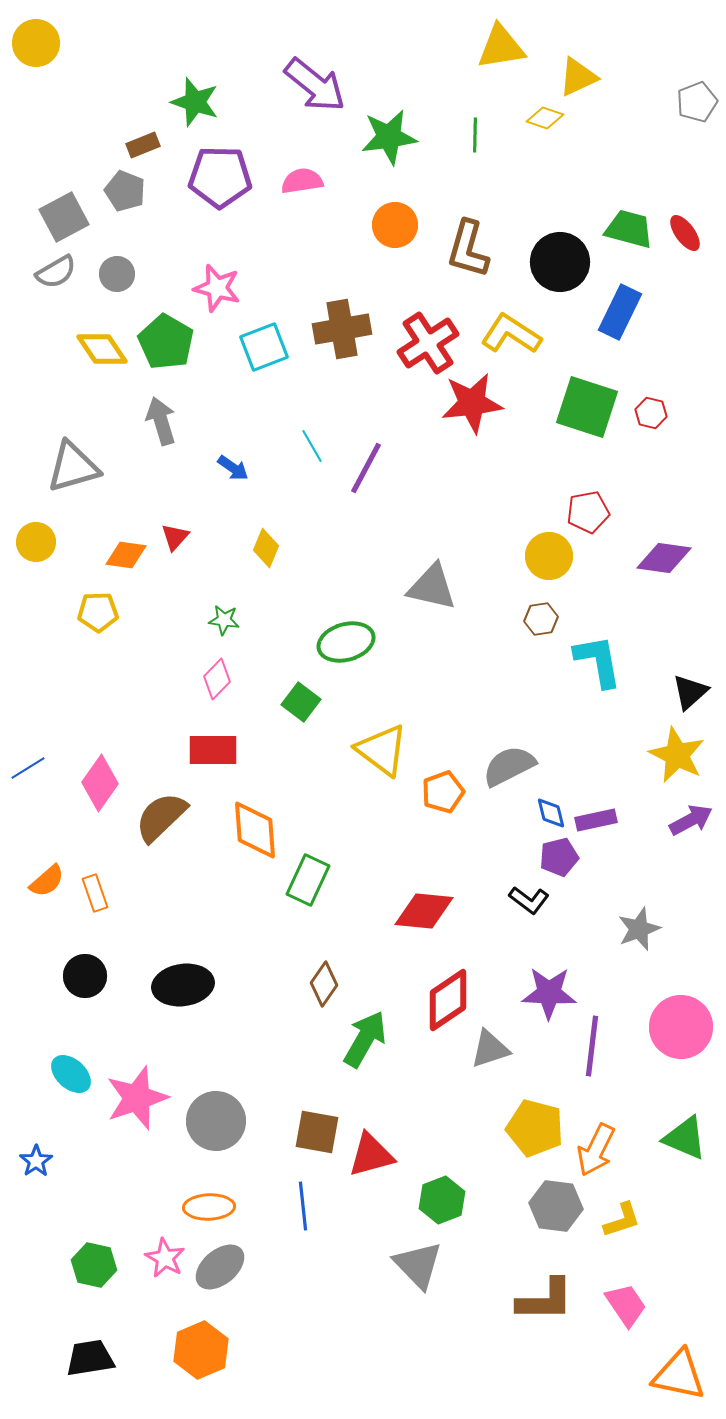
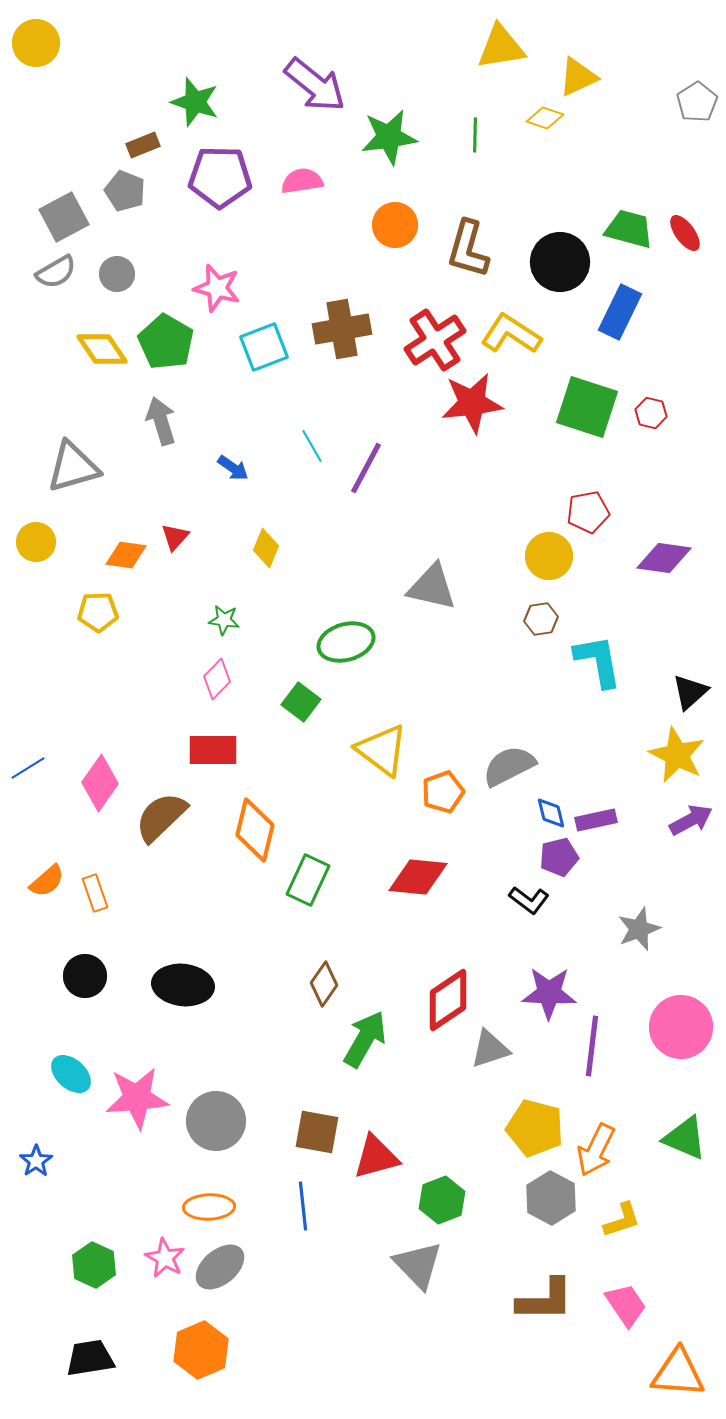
gray pentagon at (697, 102): rotated 12 degrees counterclockwise
red cross at (428, 343): moved 7 px right, 3 px up
orange diamond at (255, 830): rotated 18 degrees clockwise
red diamond at (424, 911): moved 6 px left, 34 px up
black ellipse at (183, 985): rotated 14 degrees clockwise
pink star at (137, 1098): rotated 14 degrees clockwise
red triangle at (371, 1155): moved 5 px right, 2 px down
gray hexagon at (556, 1206): moved 5 px left, 8 px up; rotated 21 degrees clockwise
green hexagon at (94, 1265): rotated 12 degrees clockwise
orange triangle at (679, 1375): moved 1 px left, 2 px up; rotated 8 degrees counterclockwise
